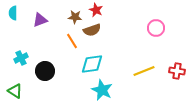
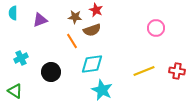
black circle: moved 6 px right, 1 px down
